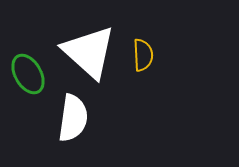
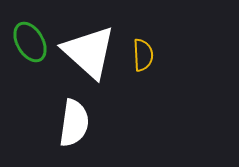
green ellipse: moved 2 px right, 32 px up
white semicircle: moved 1 px right, 5 px down
